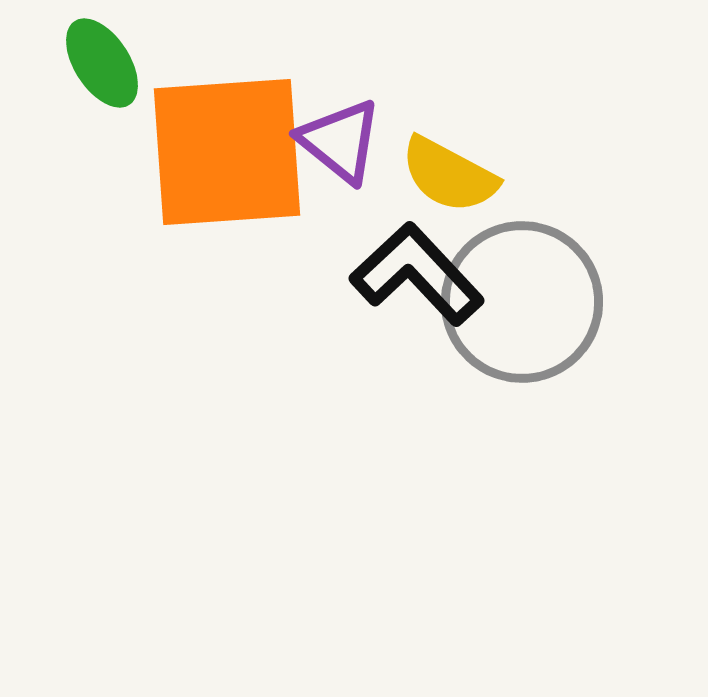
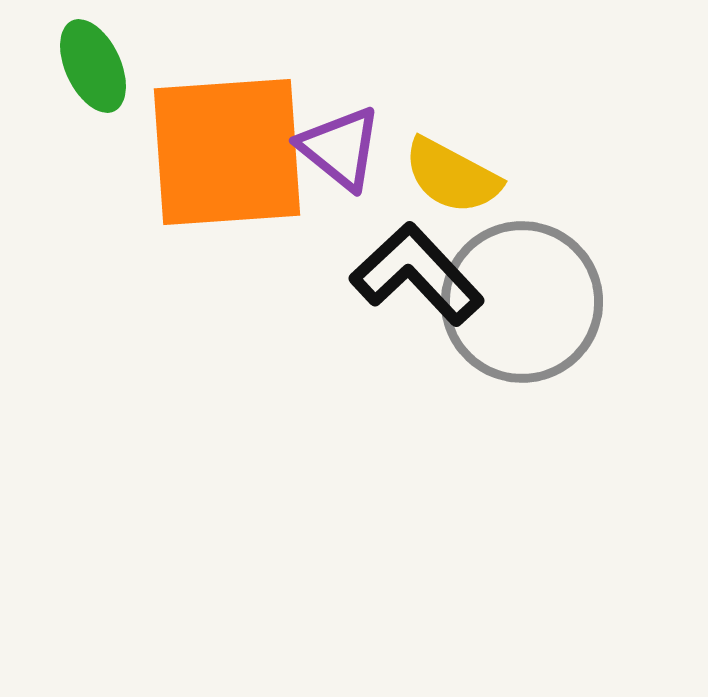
green ellipse: moved 9 px left, 3 px down; rotated 8 degrees clockwise
purple triangle: moved 7 px down
yellow semicircle: moved 3 px right, 1 px down
